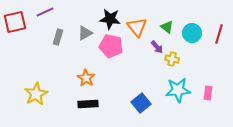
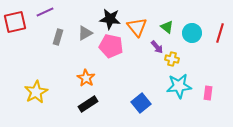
red line: moved 1 px right, 1 px up
cyan star: moved 1 px right, 4 px up
yellow star: moved 2 px up
black rectangle: rotated 30 degrees counterclockwise
